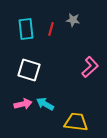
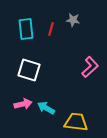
cyan arrow: moved 1 px right, 4 px down
